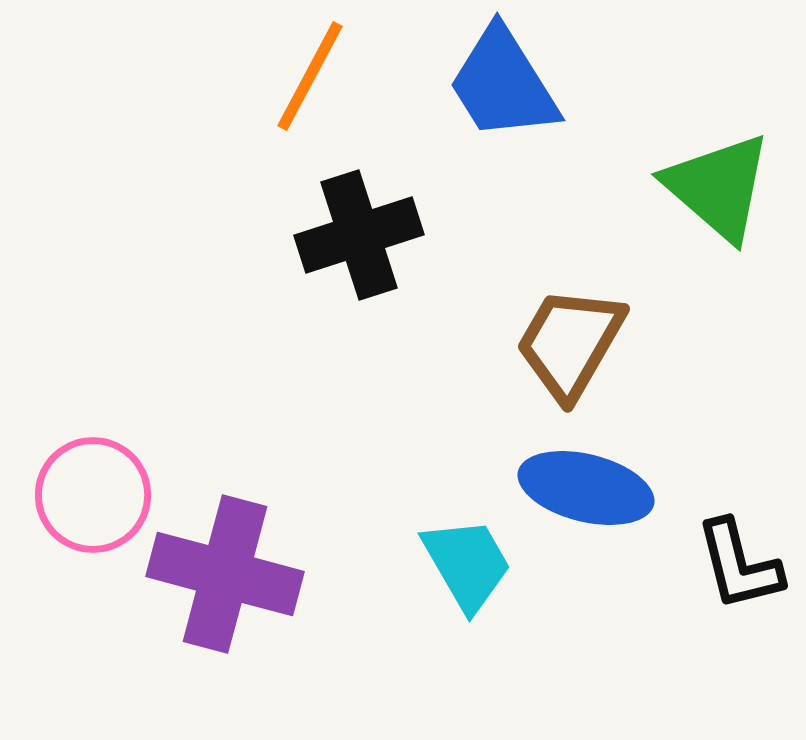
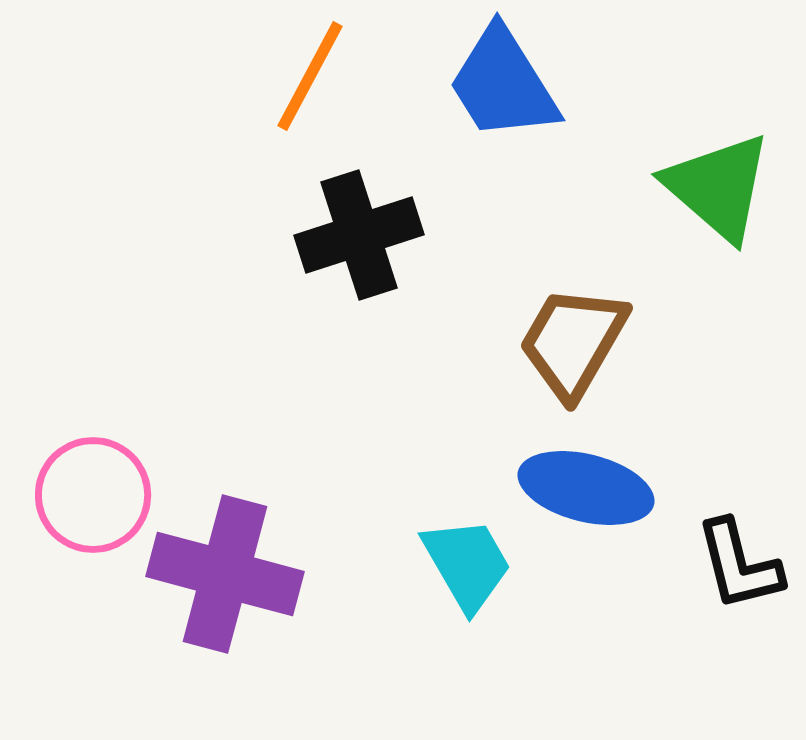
brown trapezoid: moved 3 px right, 1 px up
